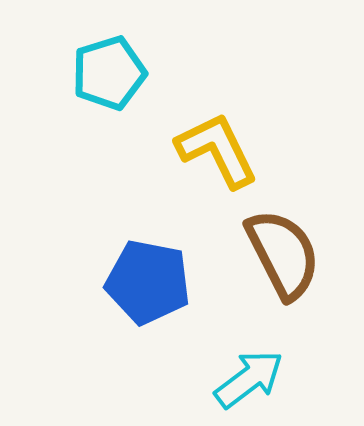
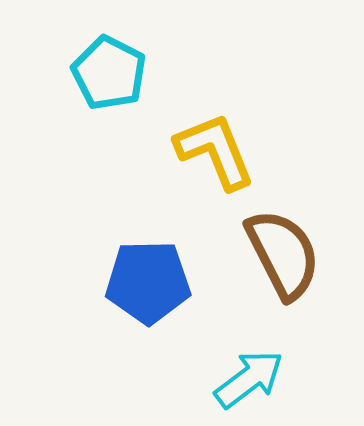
cyan pentagon: rotated 28 degrees counterclockwise
yellow L-shape: moved 2 px left, 1 px down; rotated 4 degrees clockwise
blue pentagon: rotated 12 degrees counterclockwise
